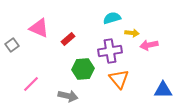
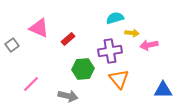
cyan semicircle: moved 3 px right
